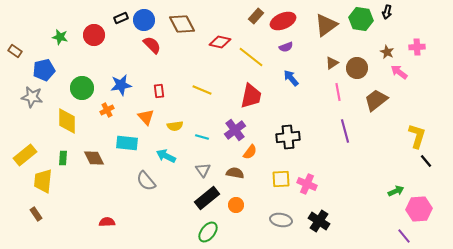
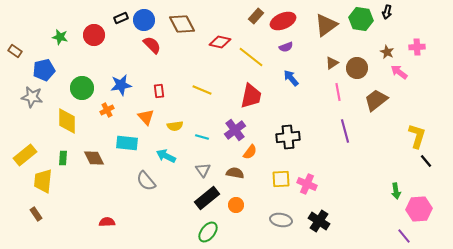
green arrow at (396, 191): rotated 105 degrees clockwise
